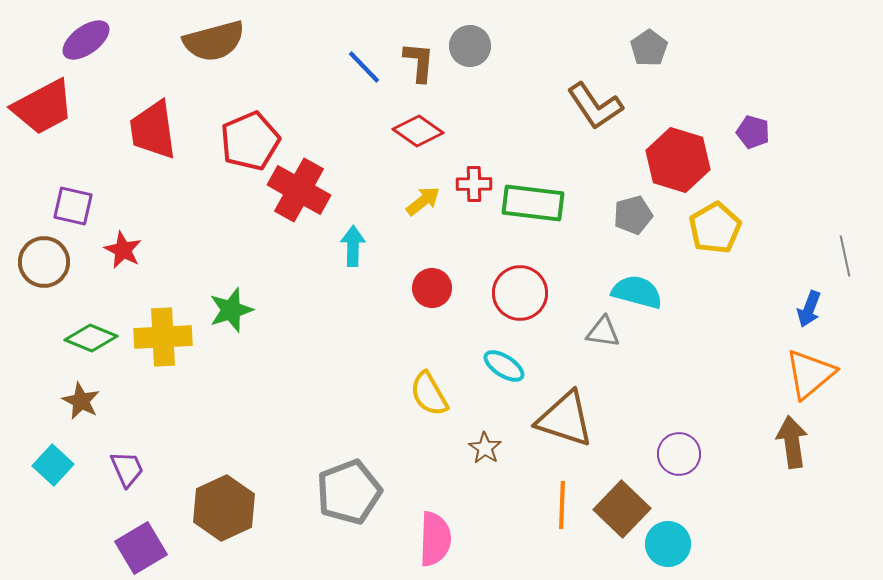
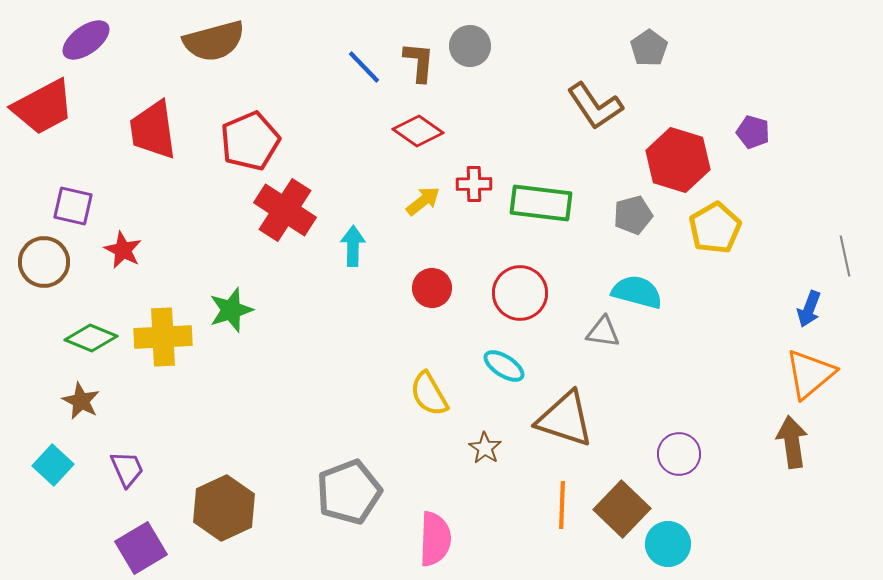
red cross at (299, 190): moved 14 px left, 20 px down; rotated 4 degrees clockwise
green rectangle at (533, 203): moved 8 px right
